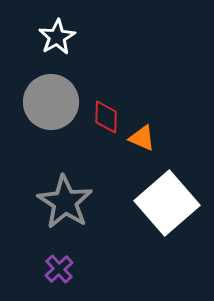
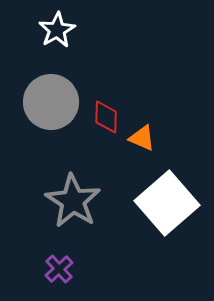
white star: moved 7 px up
gray star: moved 8 px right, 1 px up
